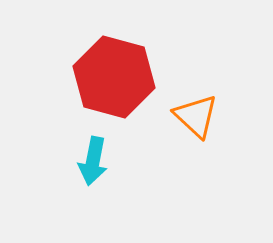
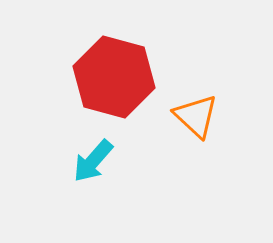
cyan arrow: rotated 30 degrees clockwise
